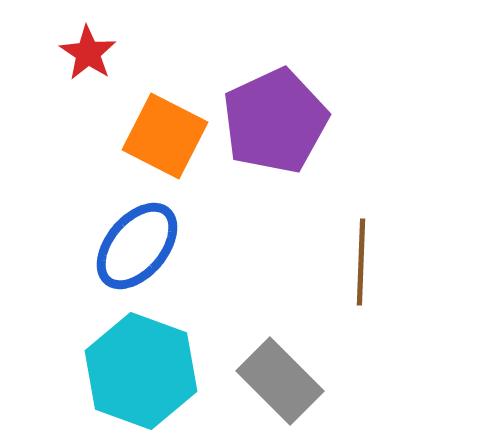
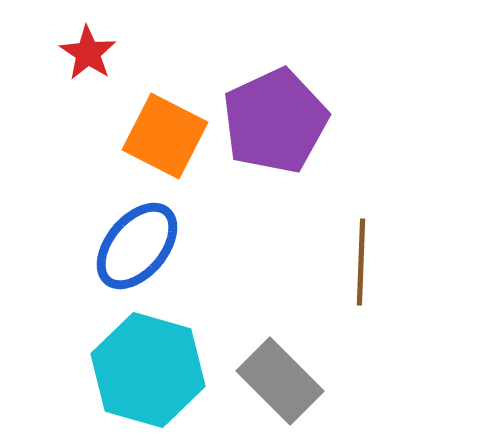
cyan hexagon: moved 7 px right, 1 px up; rotated 4 degrees counterclockwise
